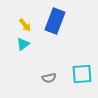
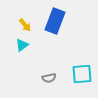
cyan triangle: moved 1 px left, 1 px down
